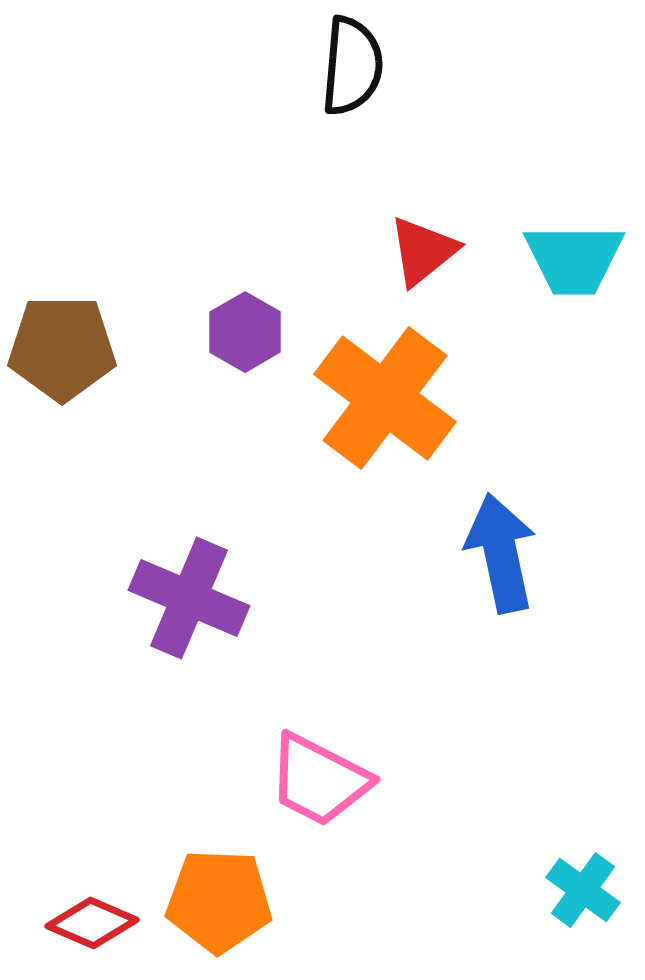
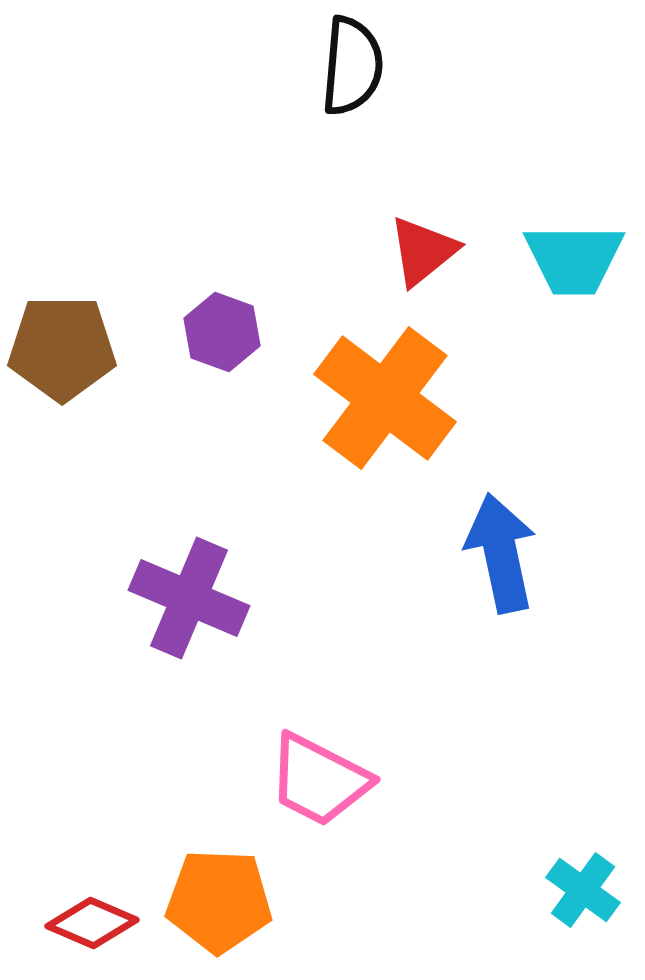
purple hexagon: moved 23 px left; rotated 10 degrees counterclockwise
